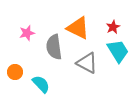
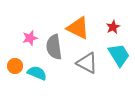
pink star: moved 3 px right, 5 px down
cyan trapezoid: moved 1 px right, 4 px down
orange circle: moved 6 px up
cyan semicircle: moved 4 px left, 11 px up; rotated 24 degrees counterclockwise
